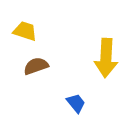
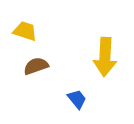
yellow arrow: moved 1 px left, 1 px up
blue trapezoid: moved 1 px right, 4 px up
